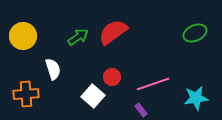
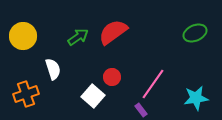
pink line: rotated 36 degrees counterclockwise
orange cross: rotated 15 degrees counterclockwise
